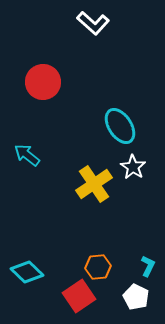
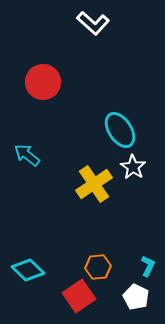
cyan ellipse: moved 4 px down
cyan diamond: moved 1 px right, 2 px up
